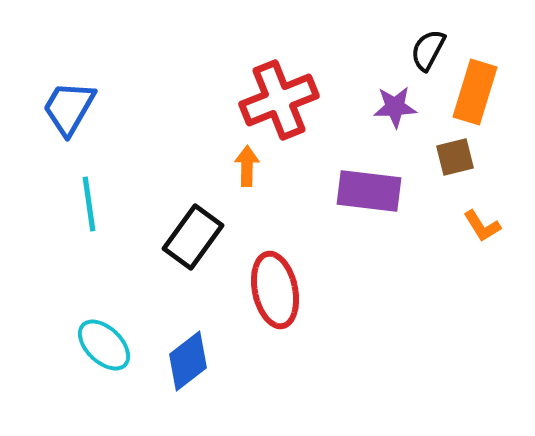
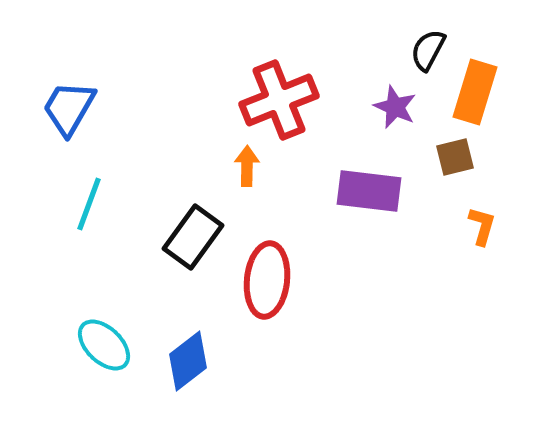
purple star: rotated 27 degrees clockwise
cyan line: rotated 28 degrees clockwise
orange L-shape: rotated 132 degrees counterclockwise
red ellipse: moved 8 px left, 10 px up; rotated 18 degrees clockwise
